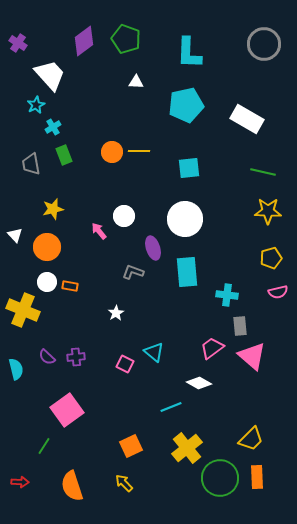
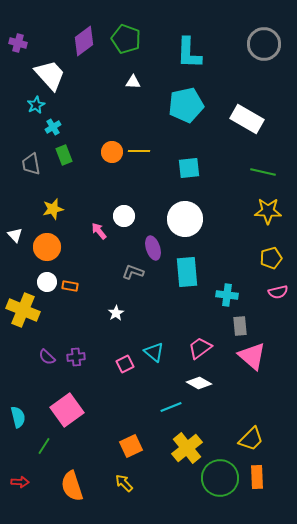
purple cross at (18, 43): rotated 18 degrees counterclockwise
white triangle at (136, 82): moved 3 px left
pink trapezoid at (212, 348): moved 12 px left
pink square at (125, 364): rotated 36 degrees clockwise
cyan semicircle at (16, 369): moved 2 px right, 48 px down
